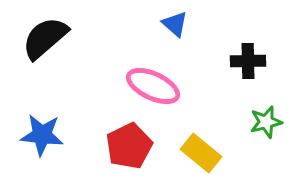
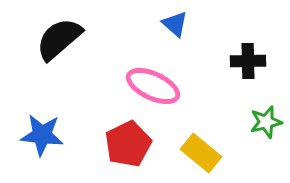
black semicircle: moved 14 px right, 1 px down
red pentagon: moved 1 px left, 2 px up
